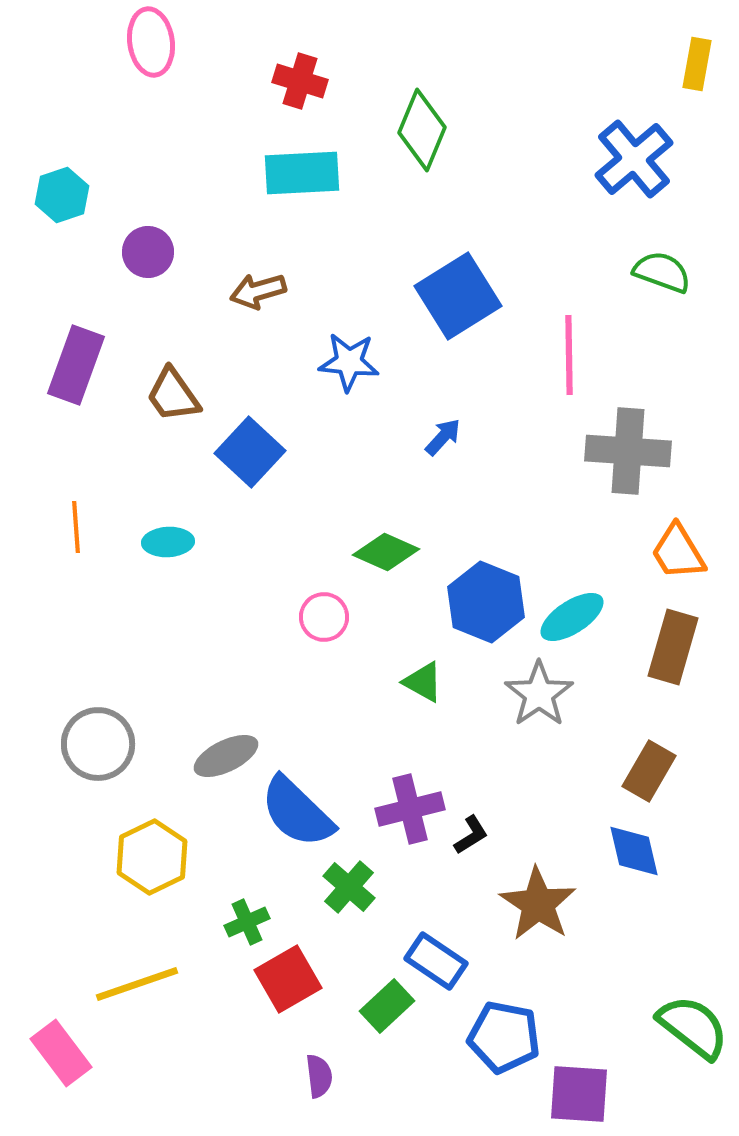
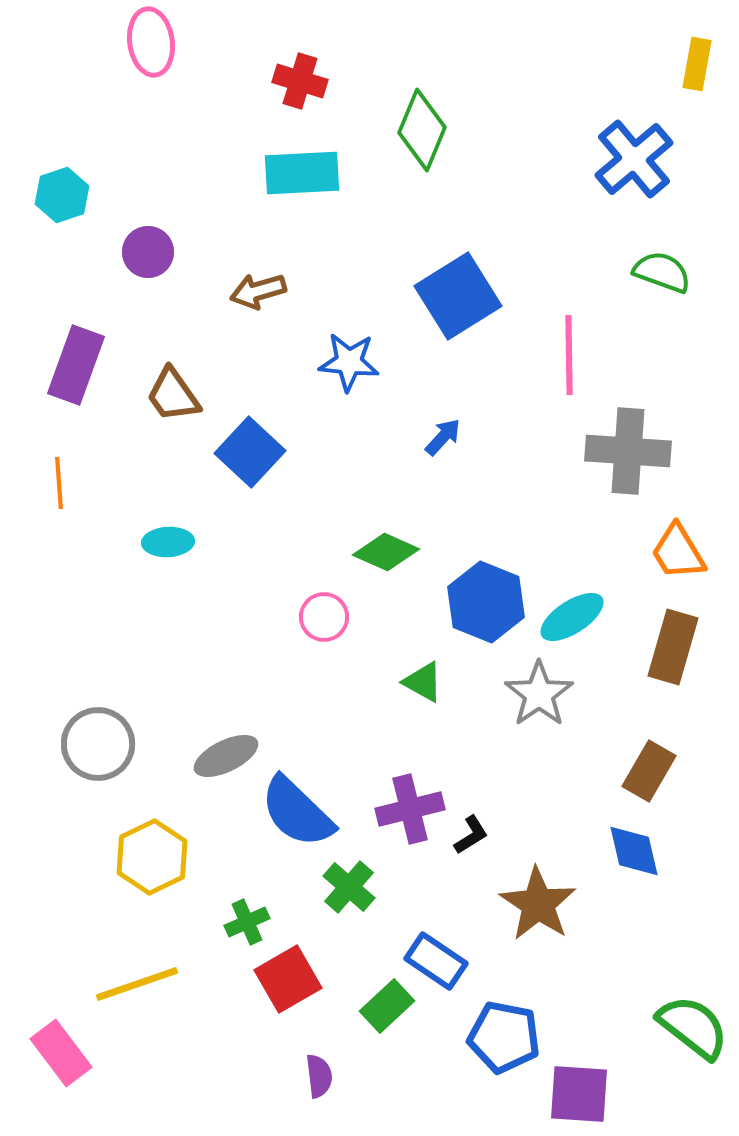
orange line at (76, 527): moved 17 px left, 44 px up
